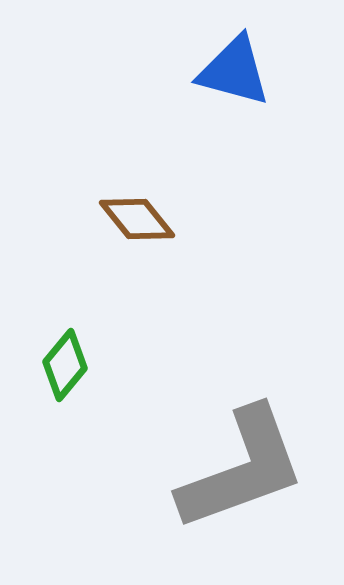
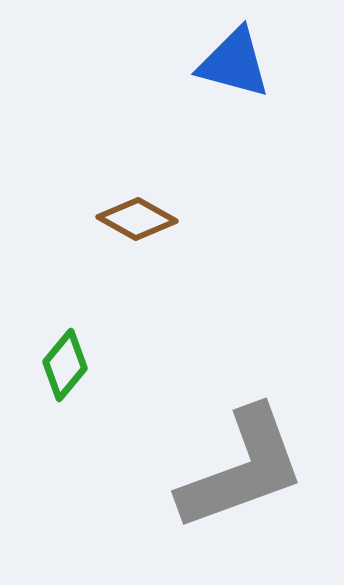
blue triangle: moved 8 px up
brown diamond: rotated 22 degrees counterclockwise
